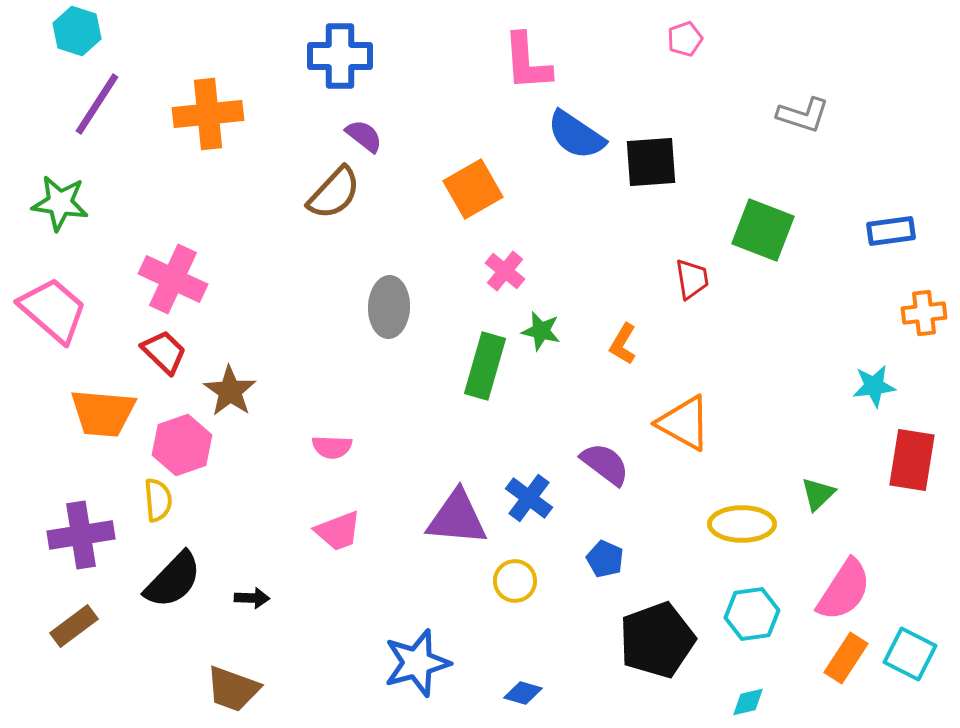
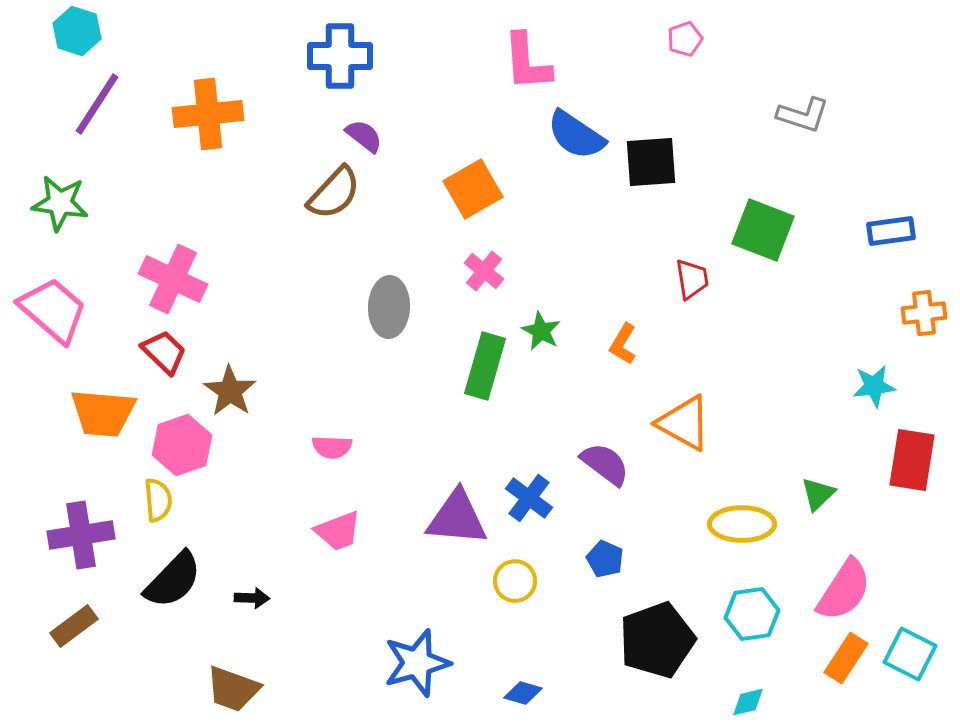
pink cross at (505, 271): moved 21 px left
green star at (541, 331): rotated 15 degrees clockwise
